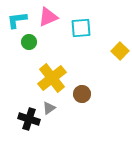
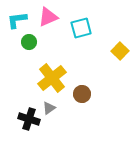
cyan square: rotated 10 degrees counterclockwise
